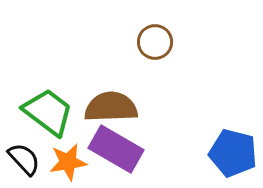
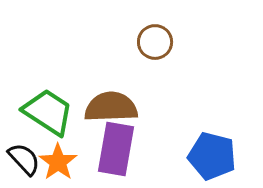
green trapezoid: rotated 4 degrees counterclockwise
purple rectangle: rotated 70 degrees clockwise
blue pentagon: moved 21 px left, 3 px down
orange star: moved 10 px left; rotated 27 degrees counterclockwise
